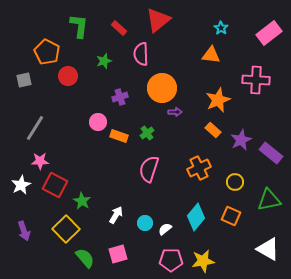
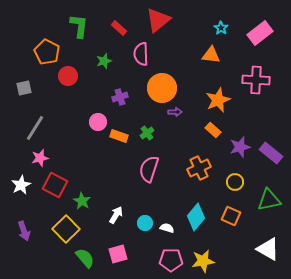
pink rectangle at (269, 33): moved 9 px left
gray square at (24, 80): moved 8 px down
purple star at (241, 140): moved 1 px left, 7 px down; rotated 10 degrees clockwise
pink star at (40, 161): moved 3 px up; rotated 12 degrees counterclockwise
white semicircle at (165, 229): moved 2 px right, 1 px up; rotated 56 degrees clockwise
